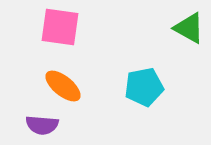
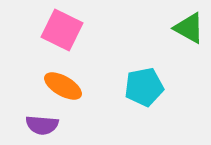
pink square: moved 2 px right, 3 px down; rotated 18 degrees clockwise
orange ellipse: rotated 9 degrees counterclockwise
